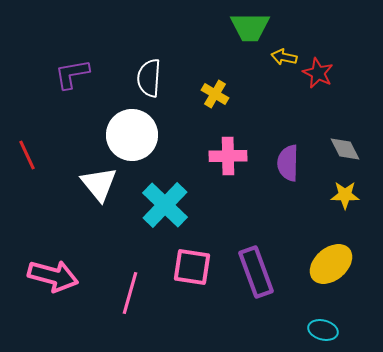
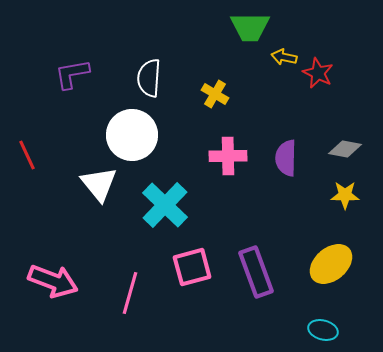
gray diamond: rotated 52 degrees counterclockwise
purple semicircle: moved 2 px left, 5 px up
pink square: rotated 24 degrees counterclockwise
pink arrow: moved 5 px down; rotated 6 degrees clockwise
